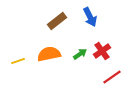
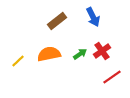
blue arrow: moved 3 px right
yellow line: rotated 24 degrees counterclockwise
